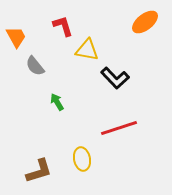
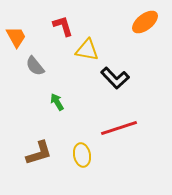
yellow ellipse: moved 4 px up
brown L-shape: moved 18 px up
